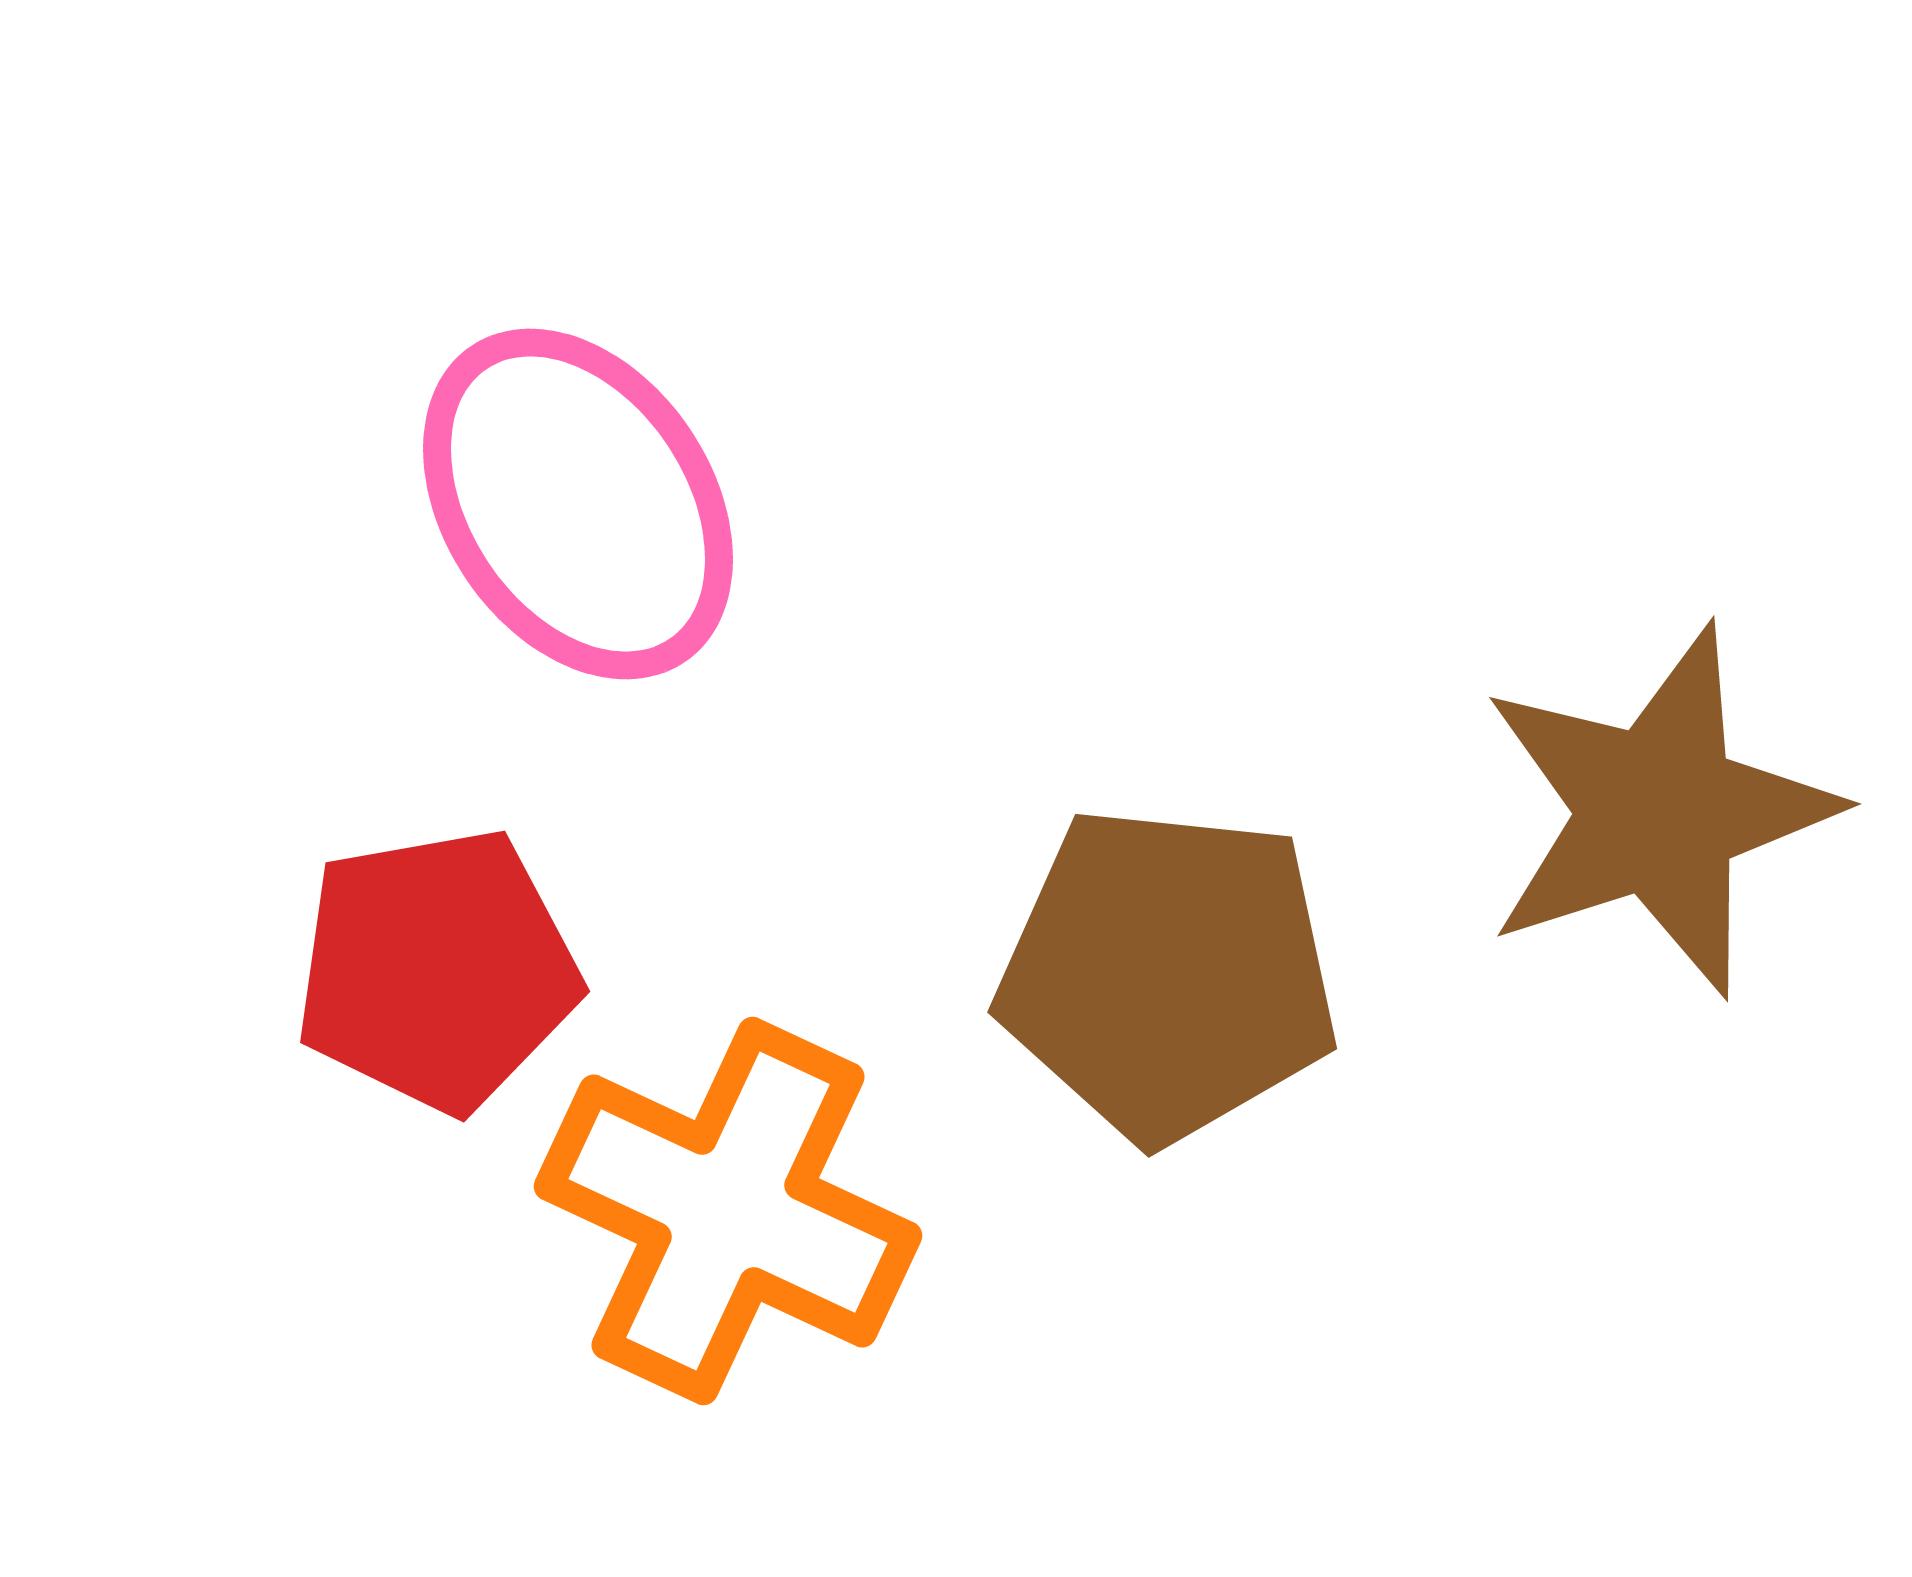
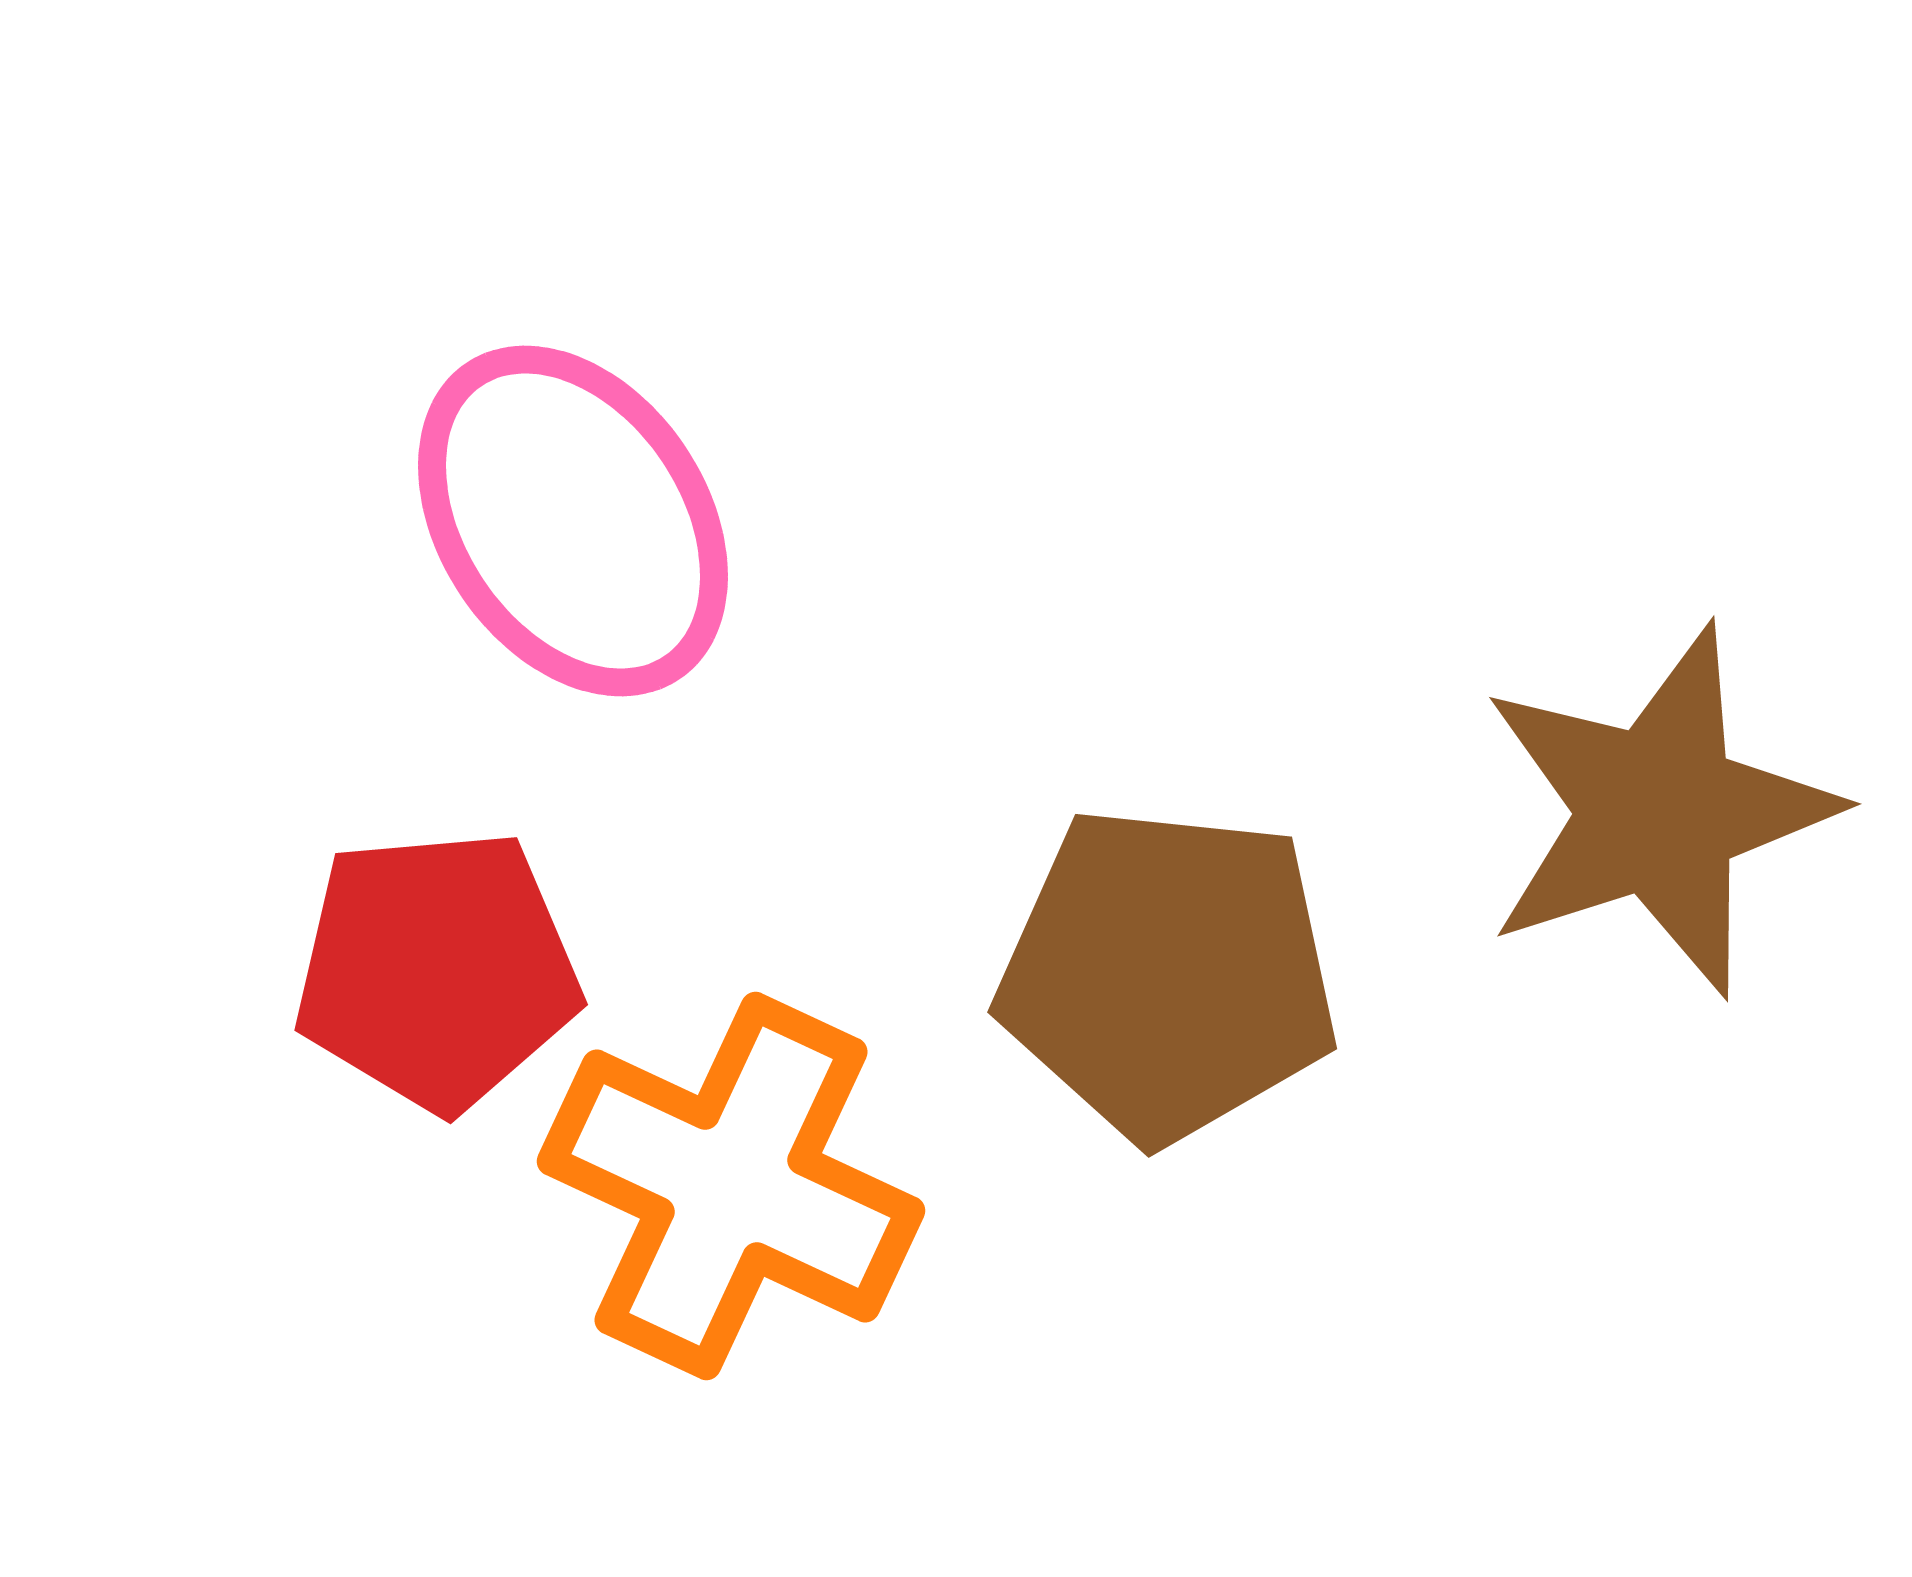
pink ellipse: moved 5 px left, 17 px down
red pentagon: rotated 5 degrees clockwise
orange cross: moved 3 px right, 25 px up
